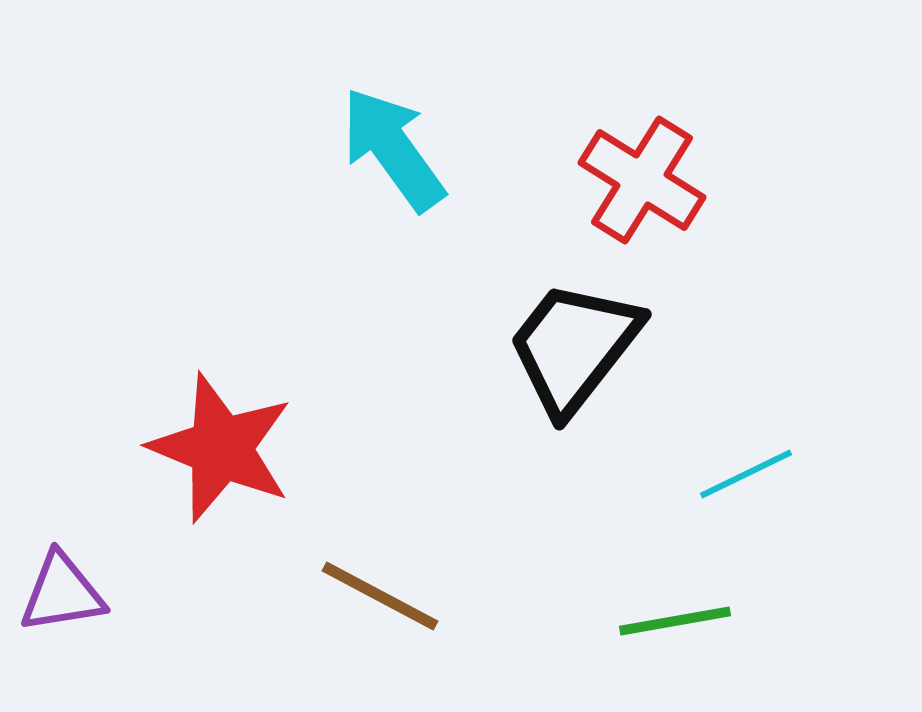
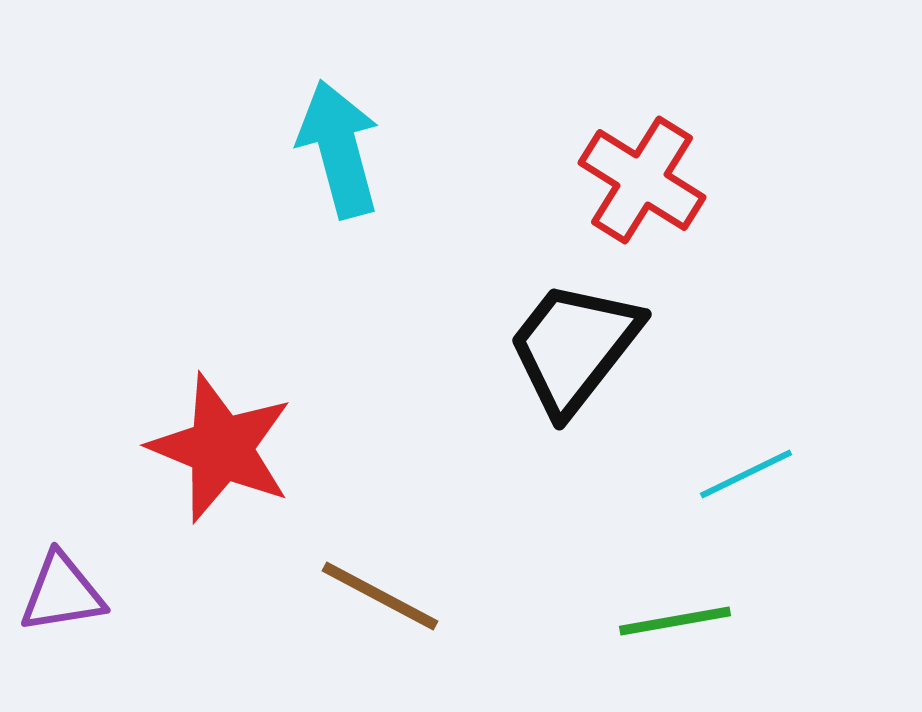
cyan arrow: moved 54 px left; rotated 21 degrees clockwise
